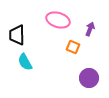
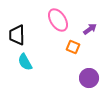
pink ellipse: rotated 40 degrees clockwise
purple arrow: rotated 32 degrees clockwise
